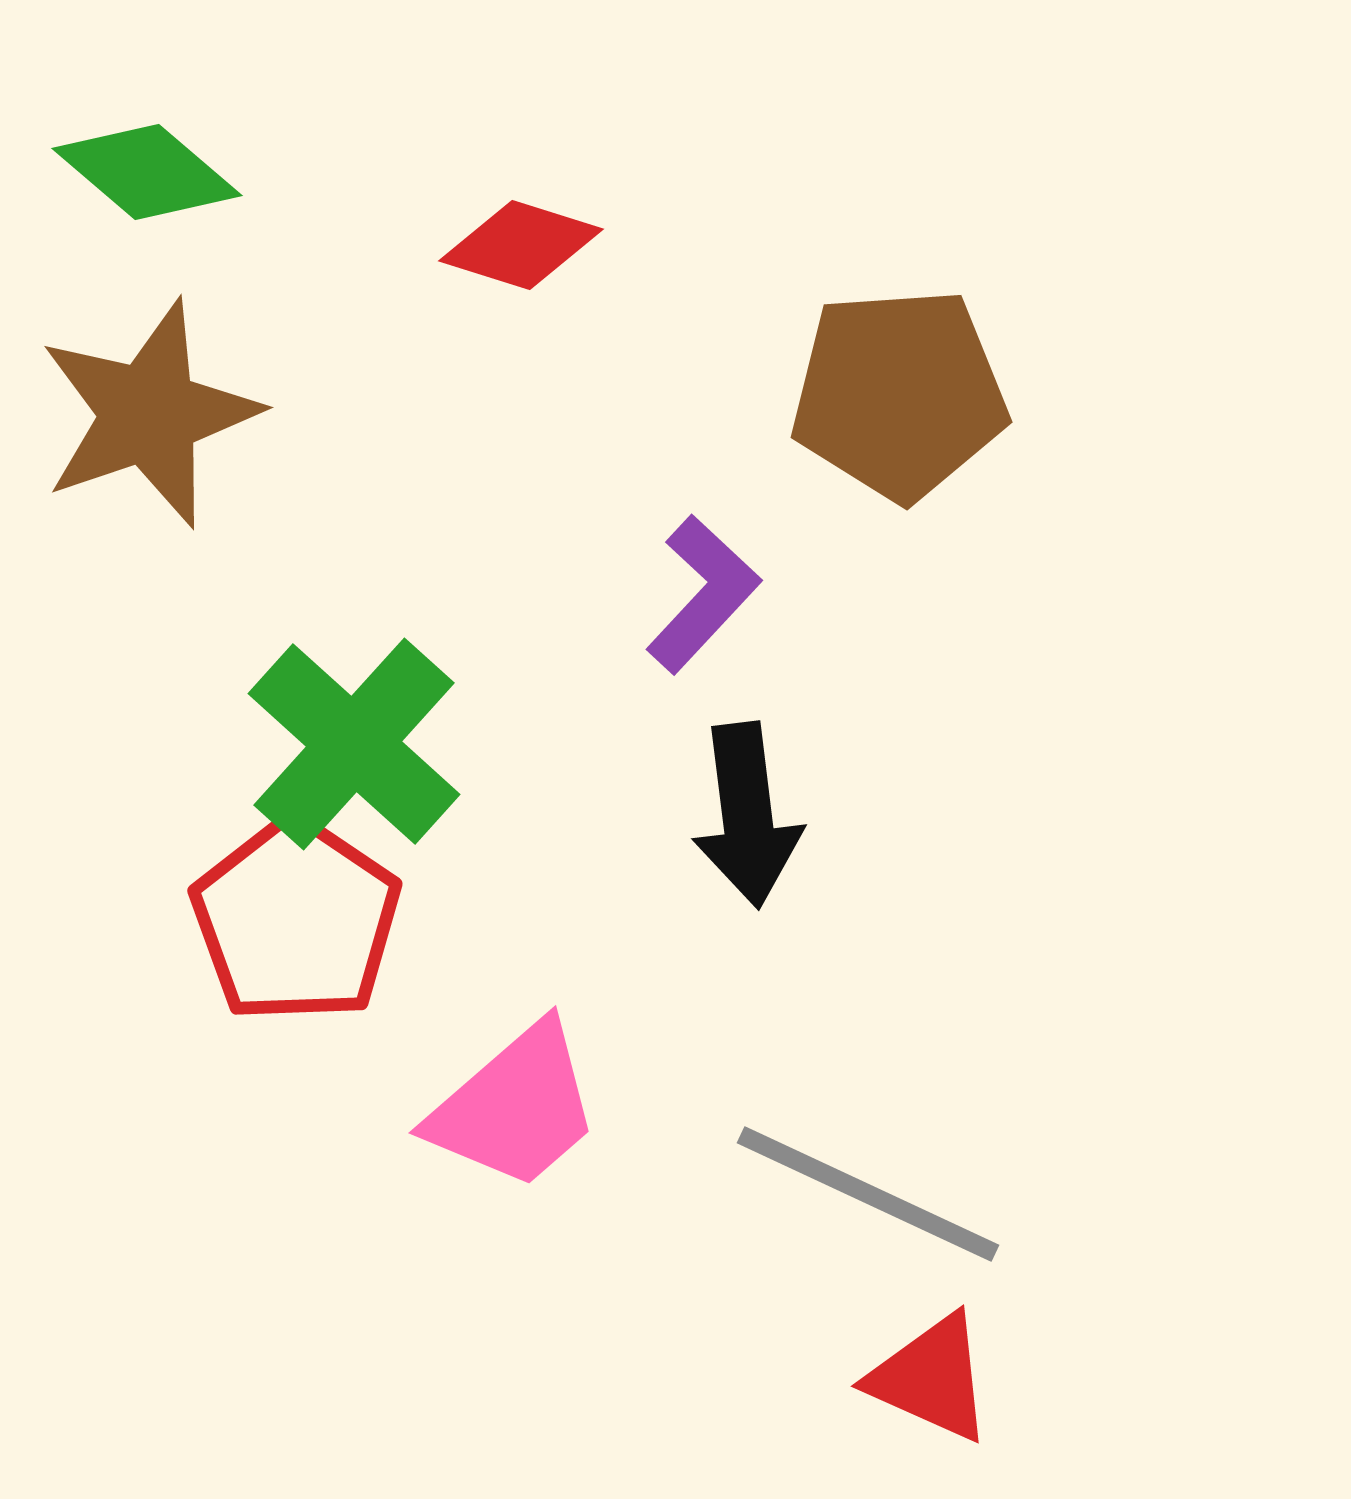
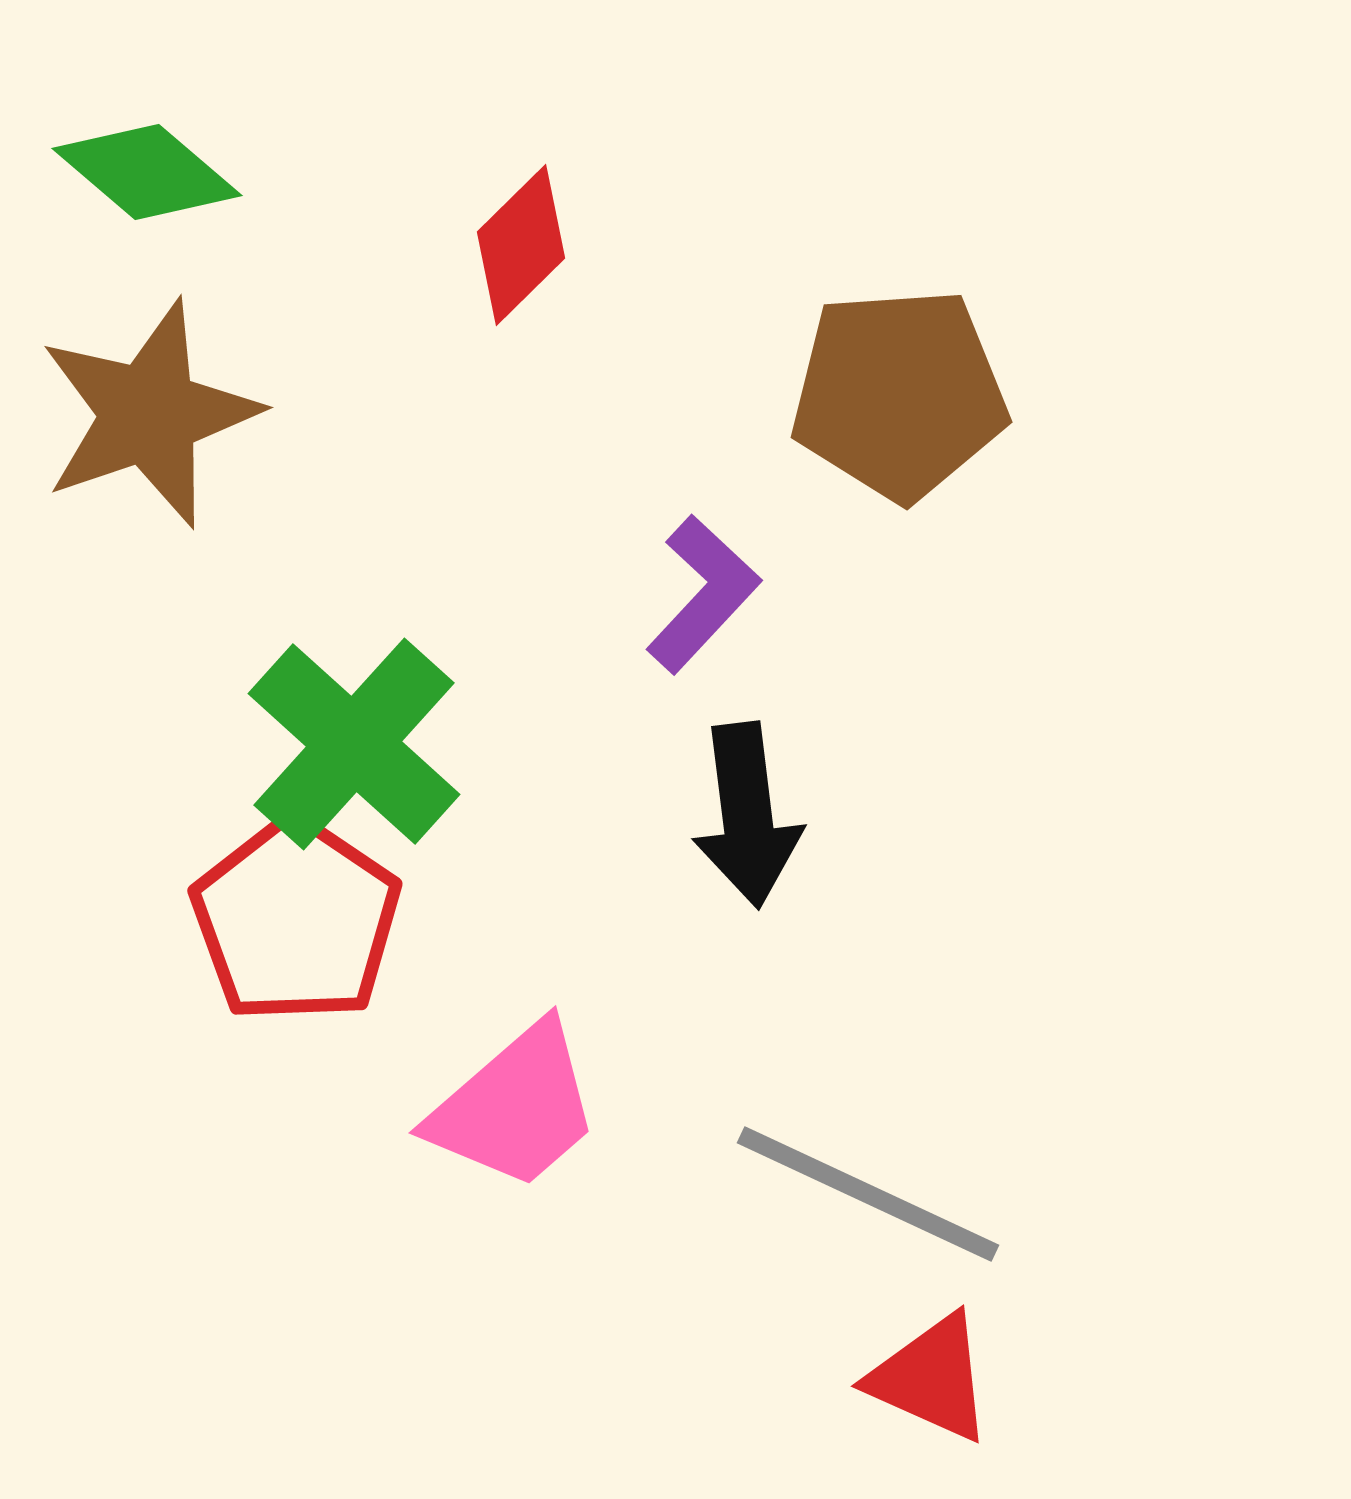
red diamond: rotated 62 degrees counterclockwise
